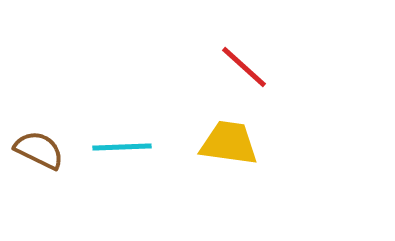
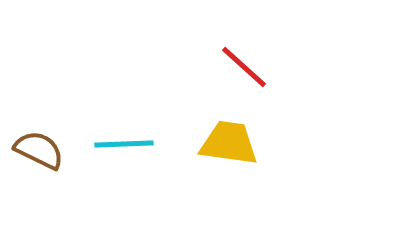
cyan line: moved 2 px right, 3 px up
